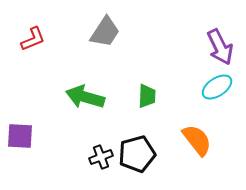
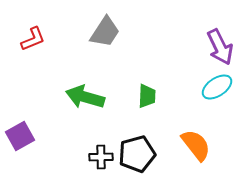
purple square: rotated 32 degrees counterclockwise
orange semicircle: moved 1 px left, 5 px down
black cross: rotated 20 degrees clockwise
